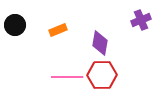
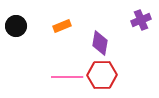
black circle: moved 1 px right, 1 px down
orange rectangle: moved 4 px right, 4 px up
